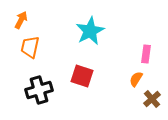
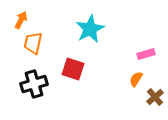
cyan star: moved 2 px up
orange trapezoid: moved 3 px right, 4 px up
pink rectangle: rotated 66 degrees clockwise
red square: moved 9 px left, 7 px up
black cross: moved 5 px left, 6 px up
brown cross: moved 3 px right, 2 px up
